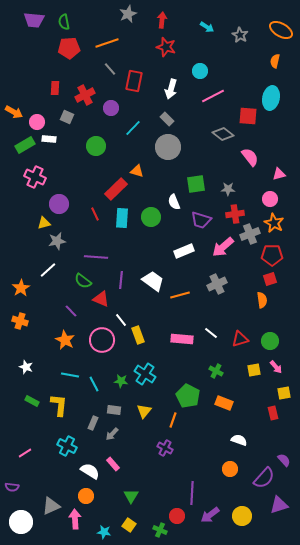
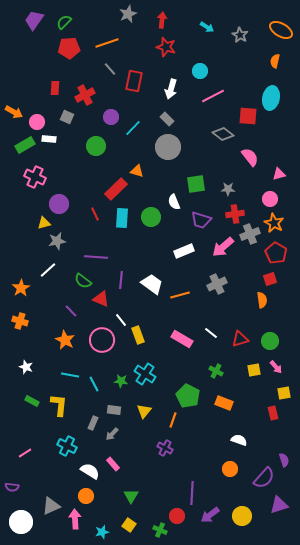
purple trapezoid at (34, 20): rotated 120 degrees clockwise
green semicircle at (64, 22): rotated 56 degrees clockwise
purple circle at (111, 108): moved 9 px down
red pentagon at (272, 255): moved 4 px right, 2 px up; rotated 30 degrees clockwise
white trapezoid at (153, 281): moved 1 px left, 3 px down
pink rectangle at (182, 339): rotated 25 degrees clockwise
purple semicircle at (284, 460): rotated 24 degrees clockwise
cyan star at (104, 532): moved 2 px left; rotated 24 degrees counterclockwise
